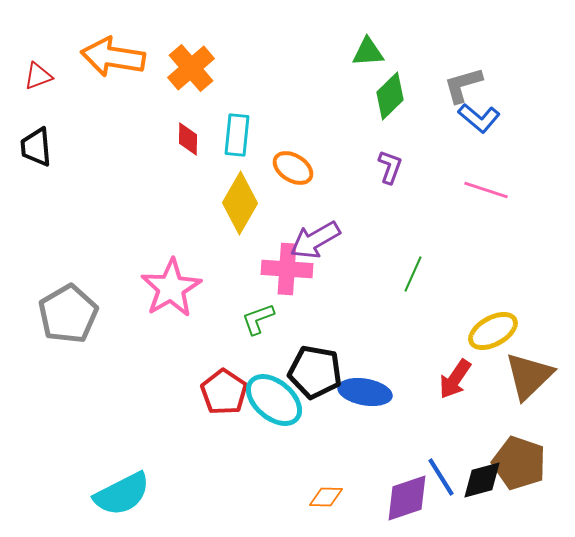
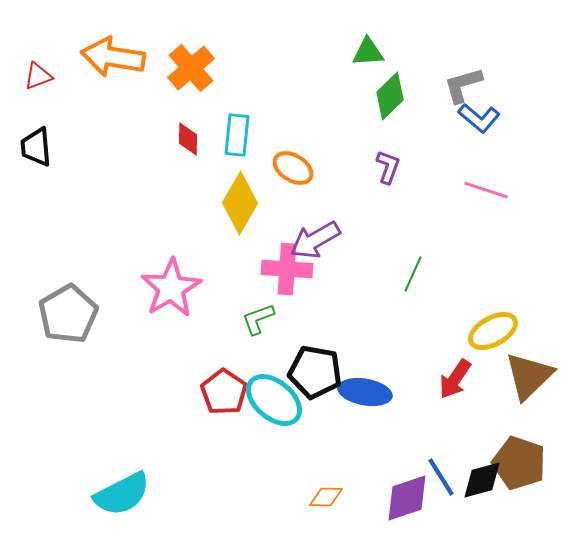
purple L-shape: moved 2 px left
